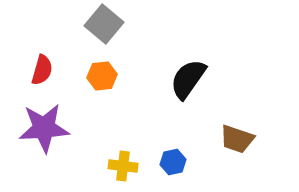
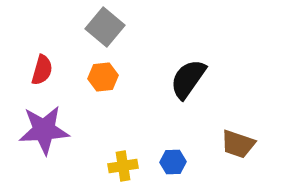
gray square: moved 1 px right, 3 px down
orange hexagon: moved 1 px right, 1 px down
purple star: moved 2 px down
brown trapezoid: moved 1 px right, 5 px down
blue hexagon: rotated 10 degrees clockwise
yellow cross: rotated 16 degrees counterclockwise
